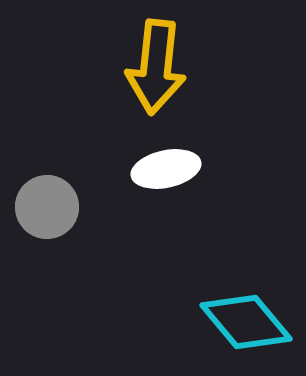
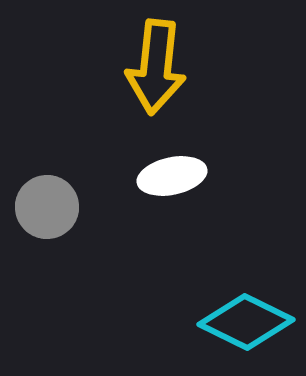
white ellipse: moved 6 px right, 7 px down
cyan diamond: rotated 24 degrees counterclockwise
